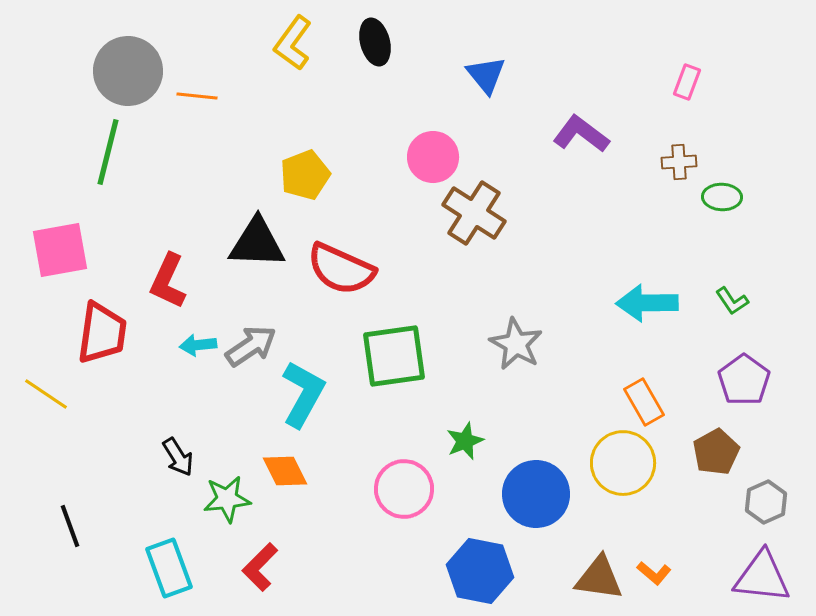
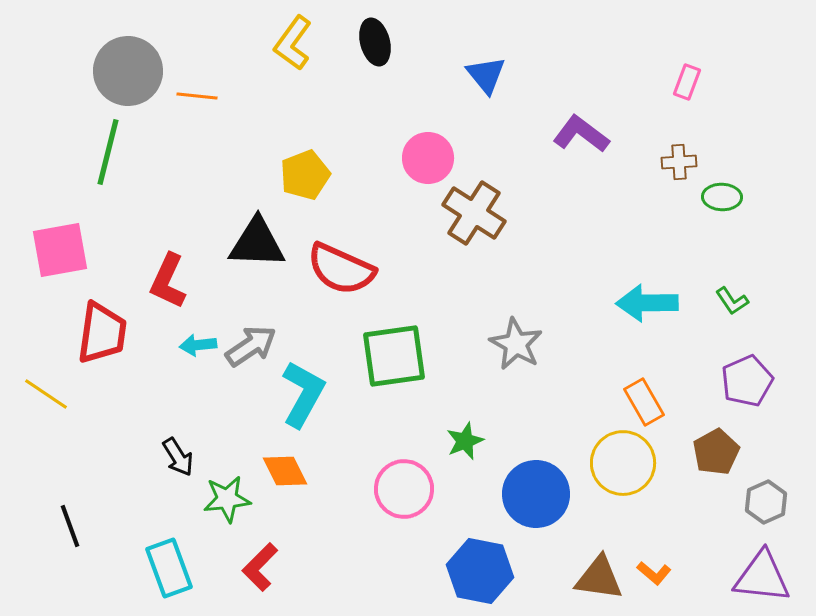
pink circle at (433, 157): moved 5 px left, 1 px down
purple pentagon at (744, 380): moved 3 px right, 1 px down; rotated 12 degrees clockwise
